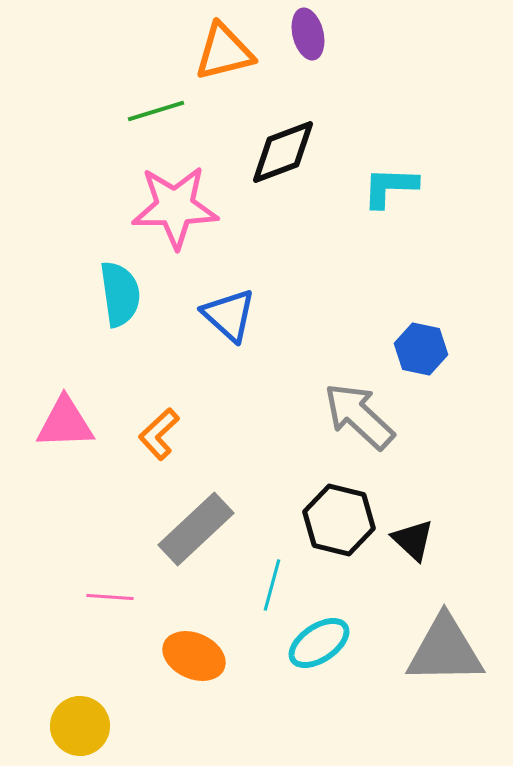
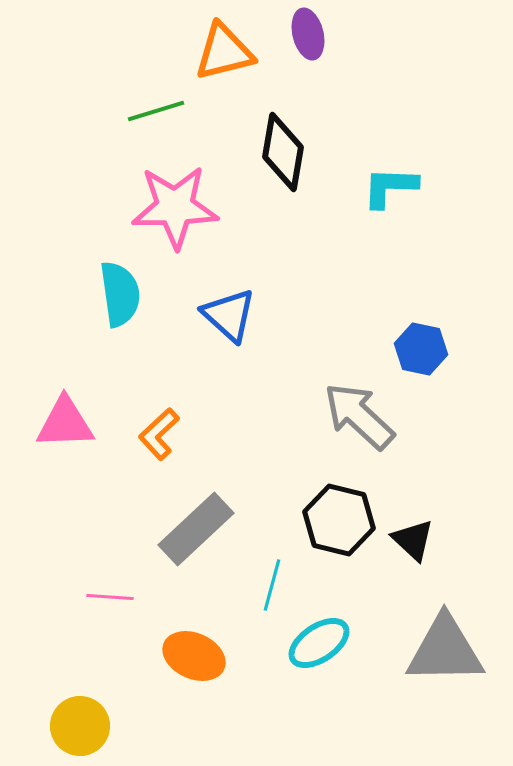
black diamond: rotated 60 degrees counterclockwise
